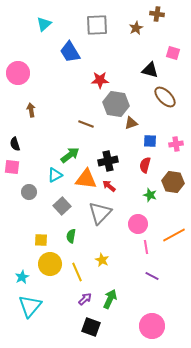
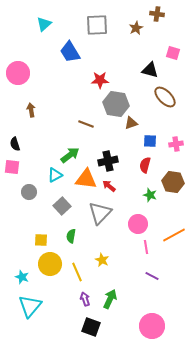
cyan star at (22, 277): rotated 24 degrees counterclockwise
purple arrow at (85, 299): rotated 64 degrees counterclockwise
